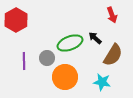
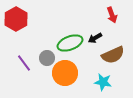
red hexagon: moved 1 px up
black arrow: rotated 72 degrees counterclockwise
brown semicircle: rotated 35 degrees clockwise
purple line: moved 2 px down; rotated 36 degrees counterclockwise
orange circle: moved 4 px up
cyan star: moved 1 px right
